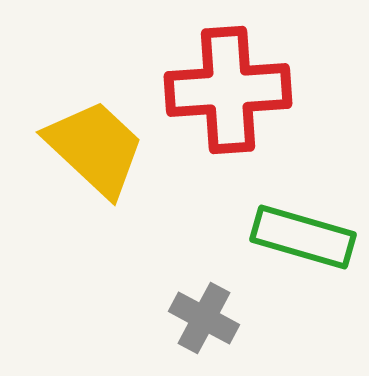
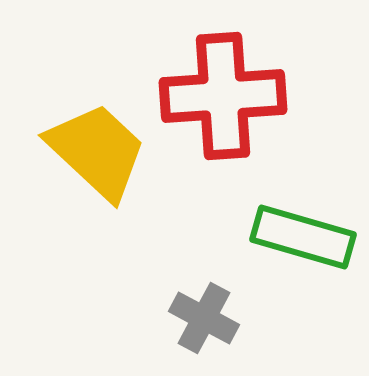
red cross: moved 5 px left, 6 px down
yellow trapezoid: moved 2 px right, 3 px down
